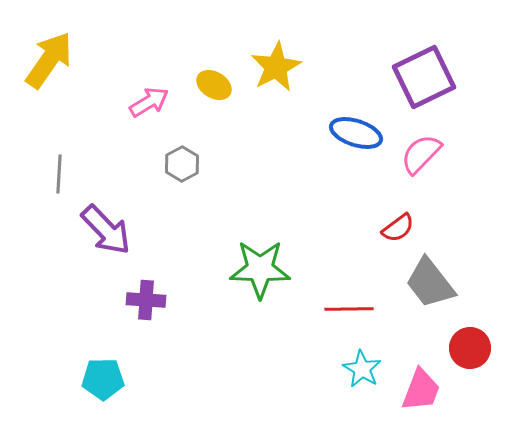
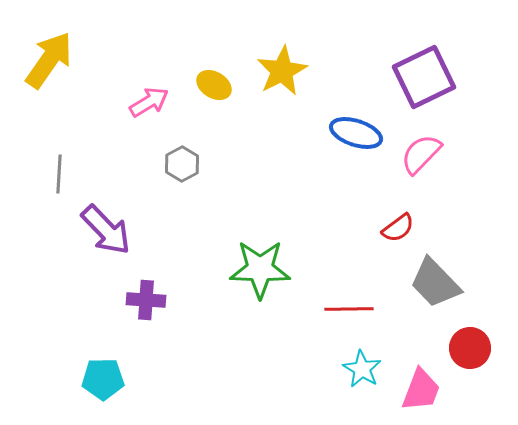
yellow star: moved 6 px right, 4 px down
gray trapezoid: moved 5 px right; rotated 6 degrees counterclockwise
